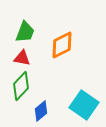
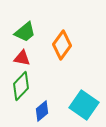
green trapezoid: rotated 30 degrees clockwise
orange diamond: rotated 28 degrees counterclockwise
blue diamond: moved 1 px right
